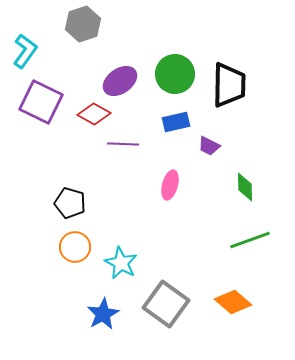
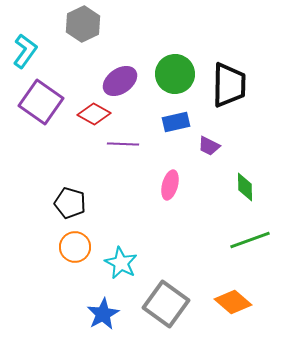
gray hexagon: rotated 8 degrees counterclockwise
purple square: rotated 9 degrees clockwise
